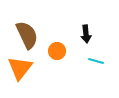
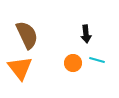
orange circle: moved 16 px right, 12 px down
cyan line: moved 1 px right, 1 px up
orange triangle: rotated 16 degrees counterclockwise
